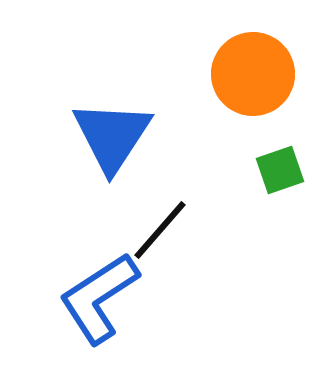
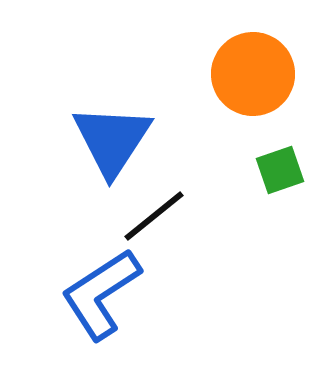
blue triangle: moved 4 px down
black line: moved 6 px left, 14 px up; rotated 10 degrees clockwise
blue L-shape: moved 2 px right, 4 px up
